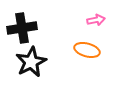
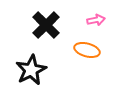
black cross: moved 24 px right, 3 px up; rotated 36 degrees counterclockwise
black star: moved 8 px down
